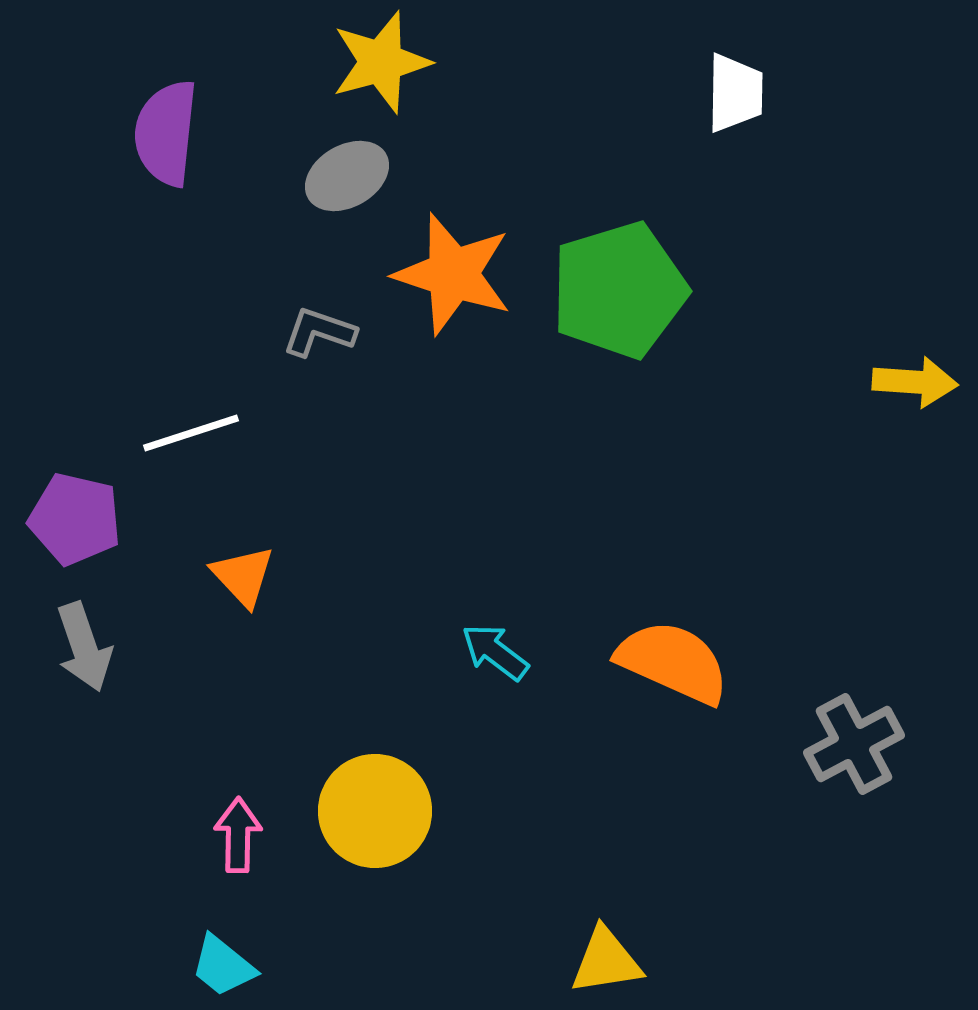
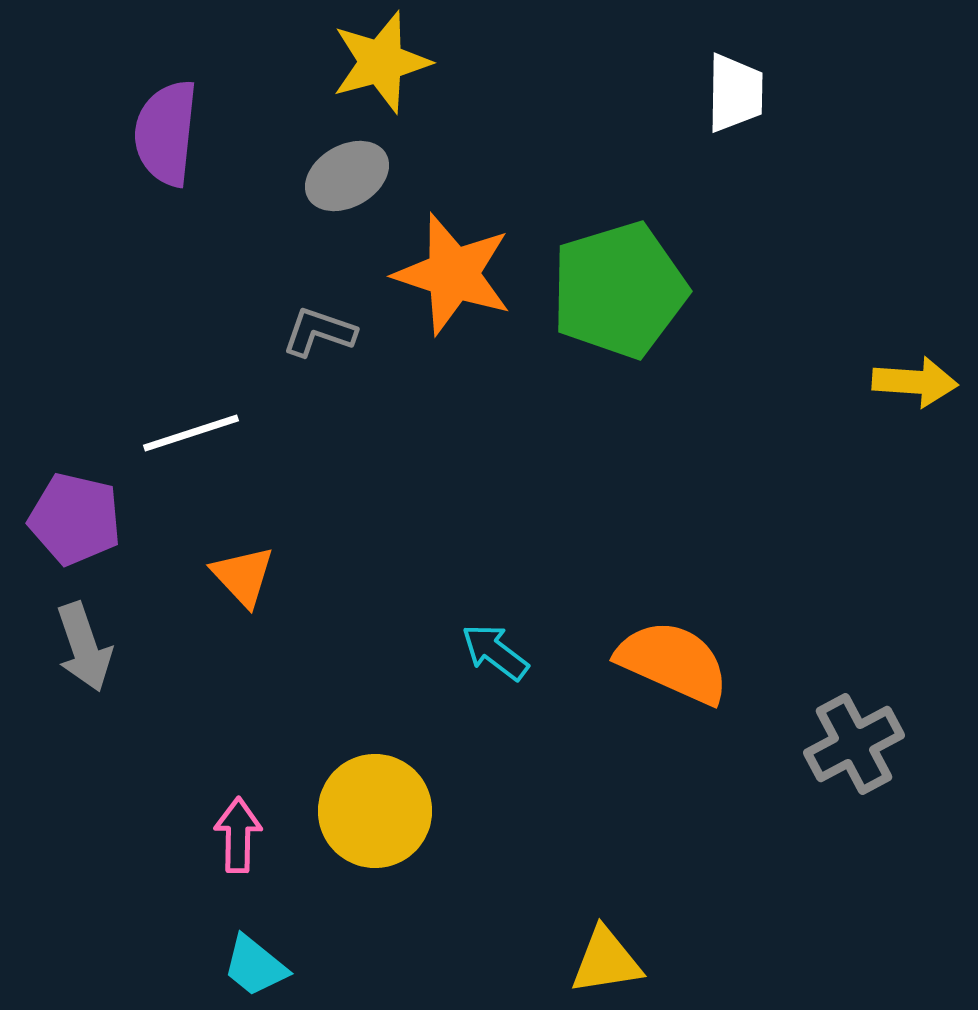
cyan trapezoid: moved 32 px right
